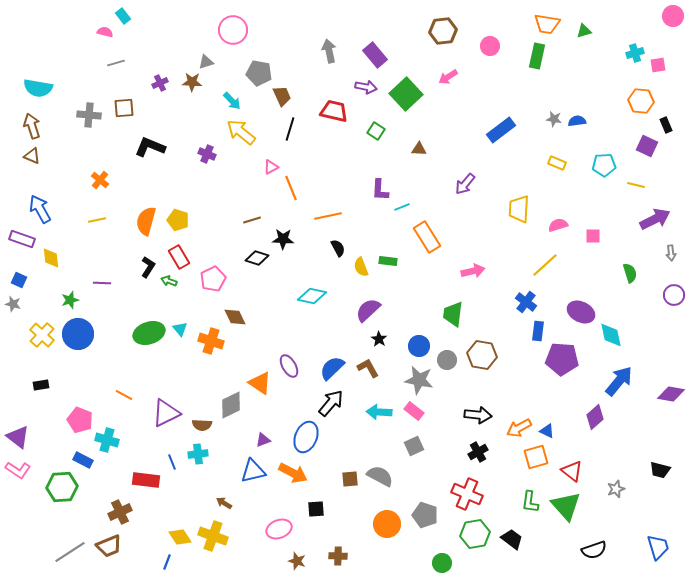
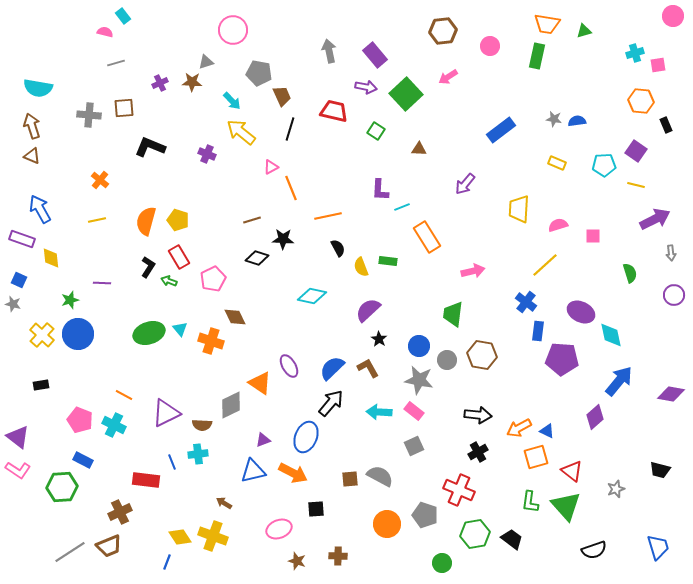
purple square at (647, 146): moved 11 px left, 5 px down; rotated 10 degrees clockwise
cyan cross at (107, 440): moved 7 px right, 15 px up; rotated 10 degrees clockwise
red cross at (467, 494): moved 8 px left, 4 px up
